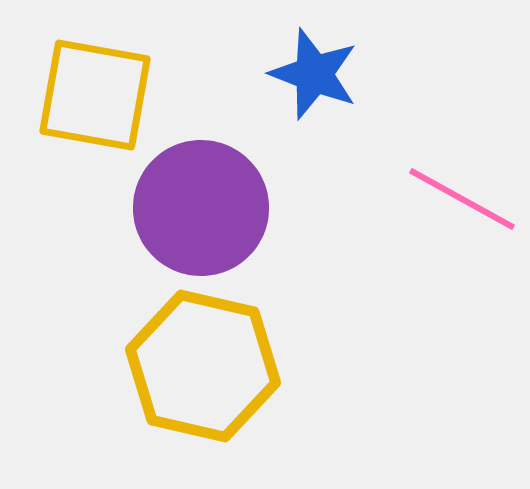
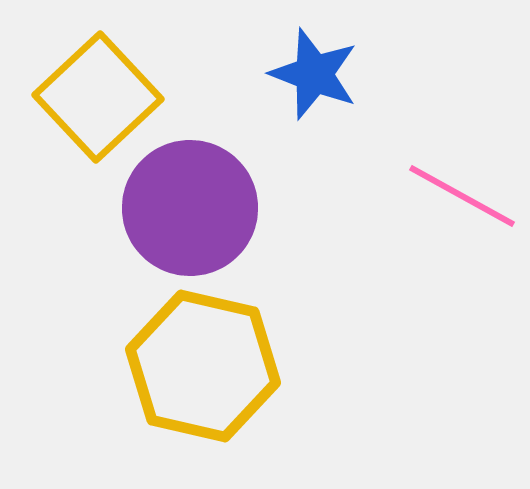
yellow square: moved 3 px right, 2 px down; rotated 37 degrees clockwise
pink line: moved 3 px up
purple circle: moved 11 px left
